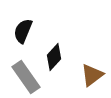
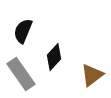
gray rectangle: moved 5 px left, 3 px up
